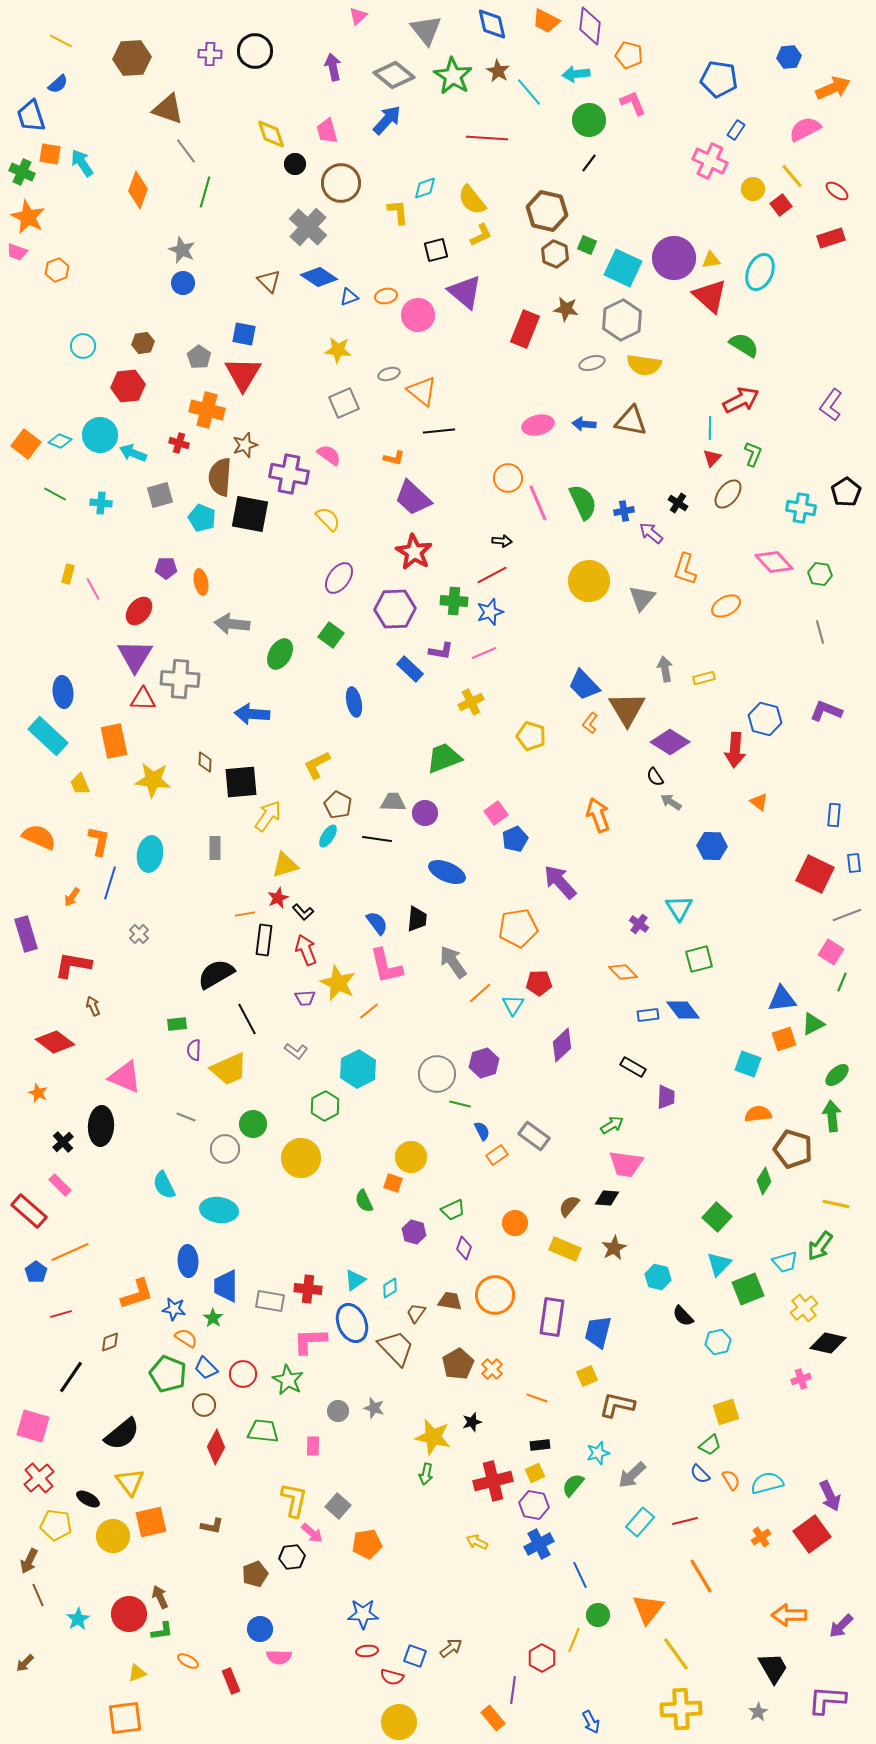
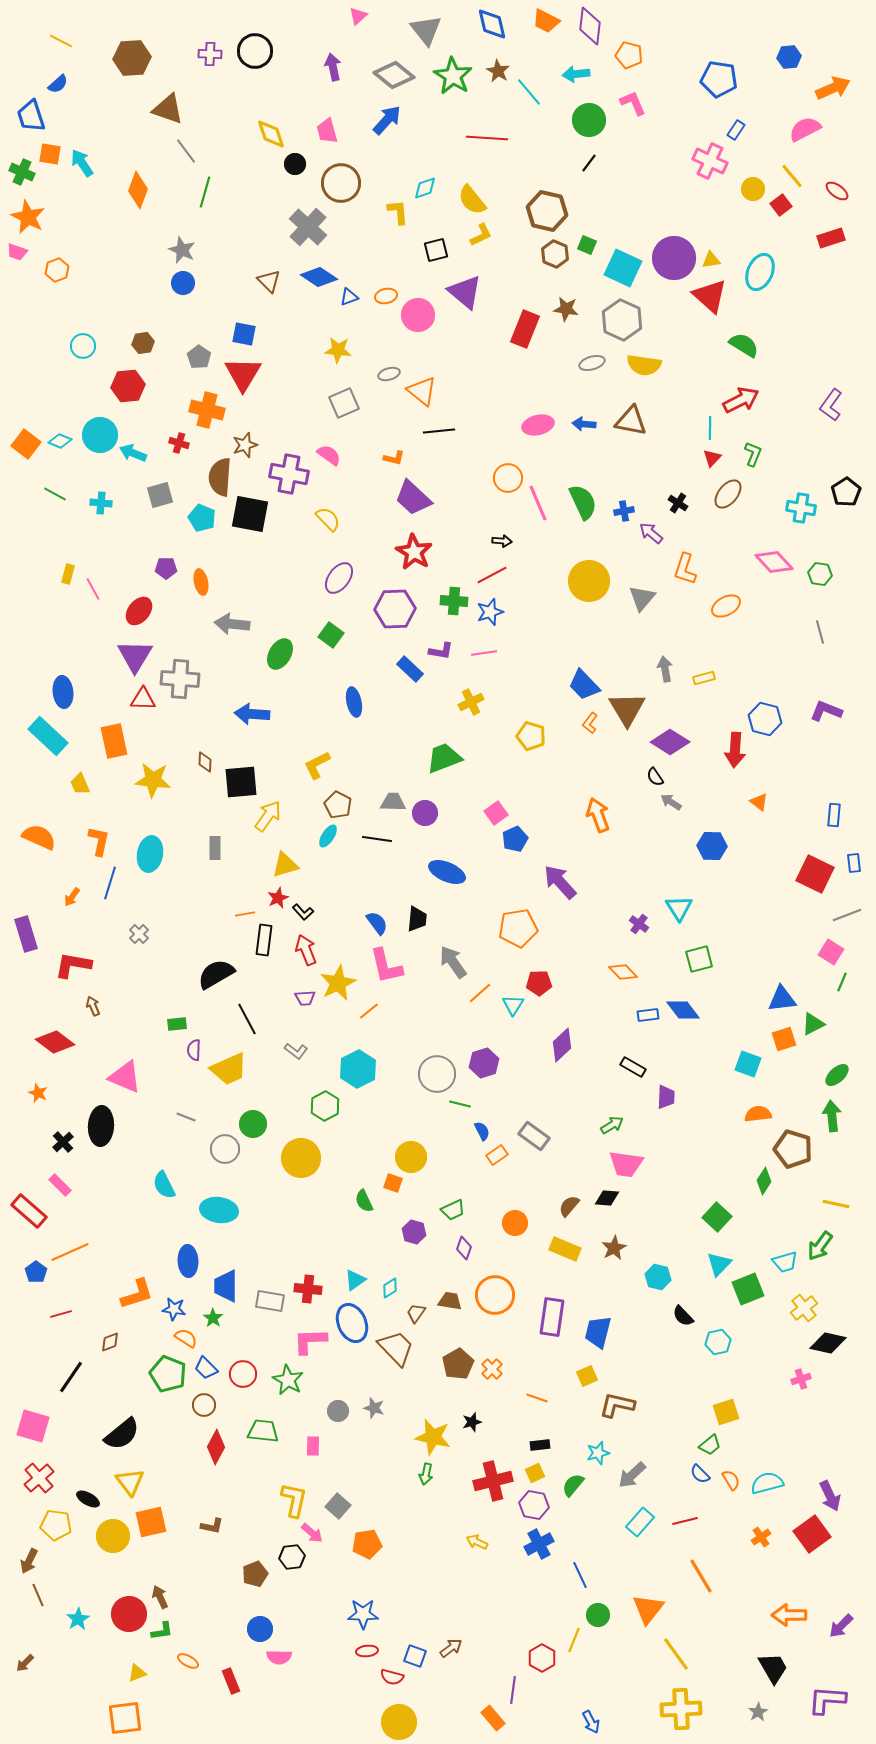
gray hexagon at (622, 320): rotated 9 degrees counterclockwise
pink line at (484, 653): rotated 15 degrees clockwise
yellow star at (338, 983): rotated 21 degrees clockwise
